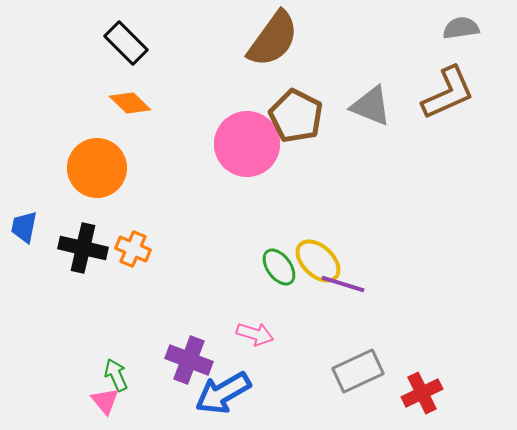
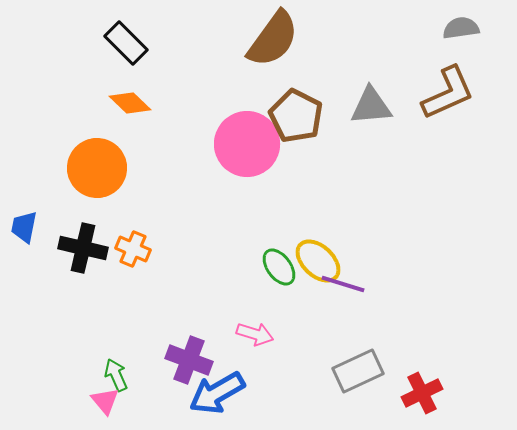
gray triangle: rotated 27 degrees counterclockwise
blue arrow: moved 6 px left
